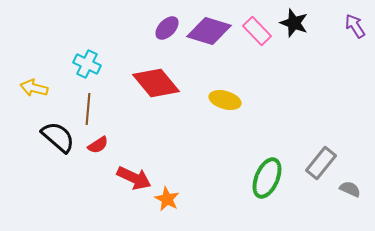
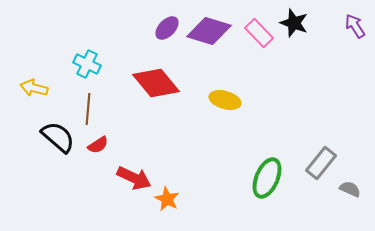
pink rectangle: moved 2 px right, 2 px down
